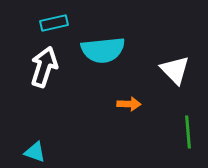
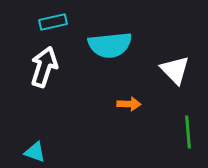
cyan rectangle: moved 1 px left, 1 px up
cyan semicircle: moved 7 px right, 5 px up
